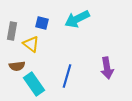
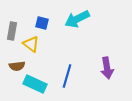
cyan rectangle: moved 1 px right; rotated 30 degrees counterclockwise
